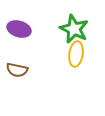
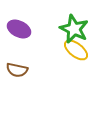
purple ellipse: rotated 10 degrees clockwise
yellow ellipse: moved 4 px up; rotated 60 degrees counterclockwise
